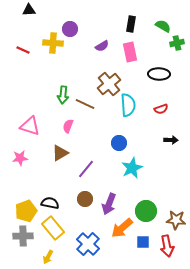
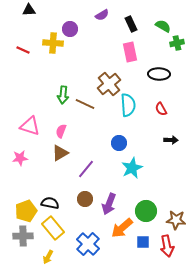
black rectangle: rotated 35 degrees counterclockwise
purple semicircle: moved 31 px up
red semicircle: rotated 80 degrees clockwise
pink semicircle: moved 7 px left, 5 px down
